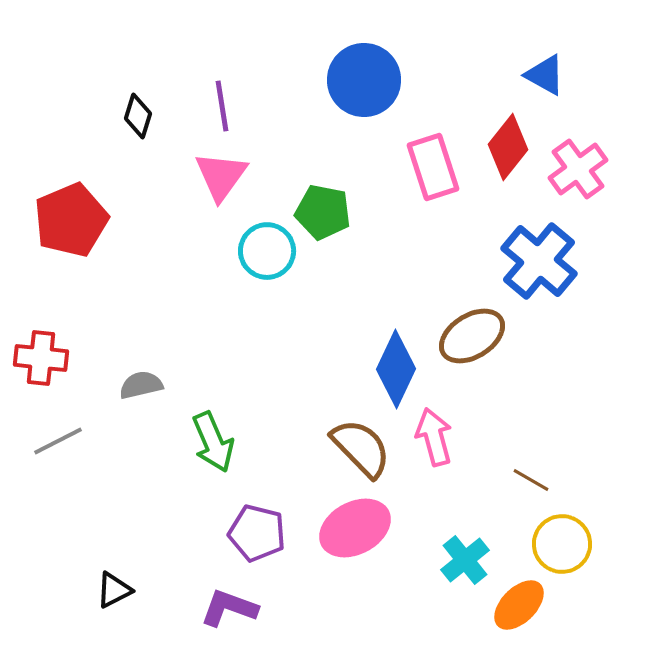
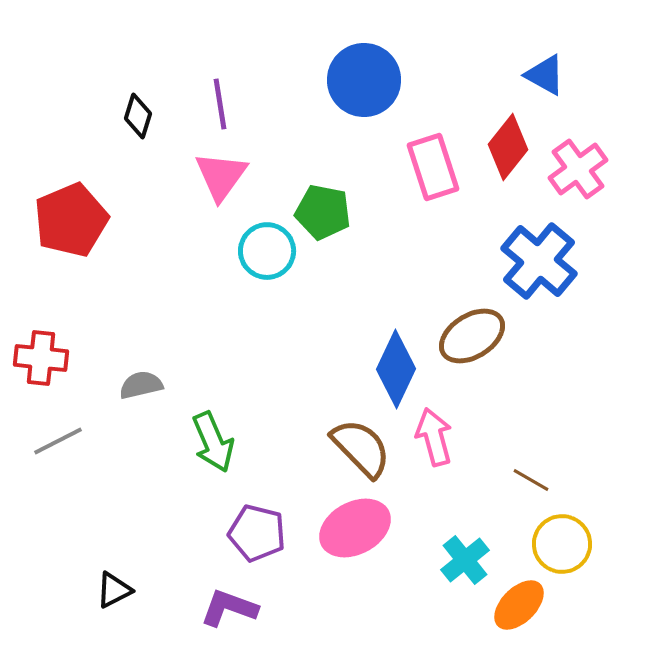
purple line: moved 2 px left, 2 px up
